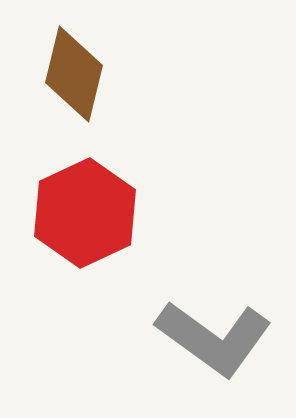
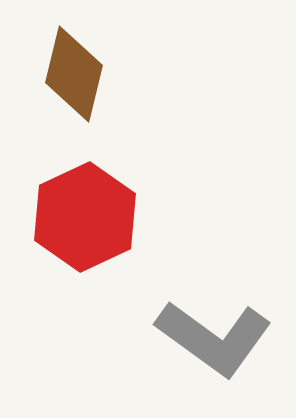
red hexagon: moved 4 px down
